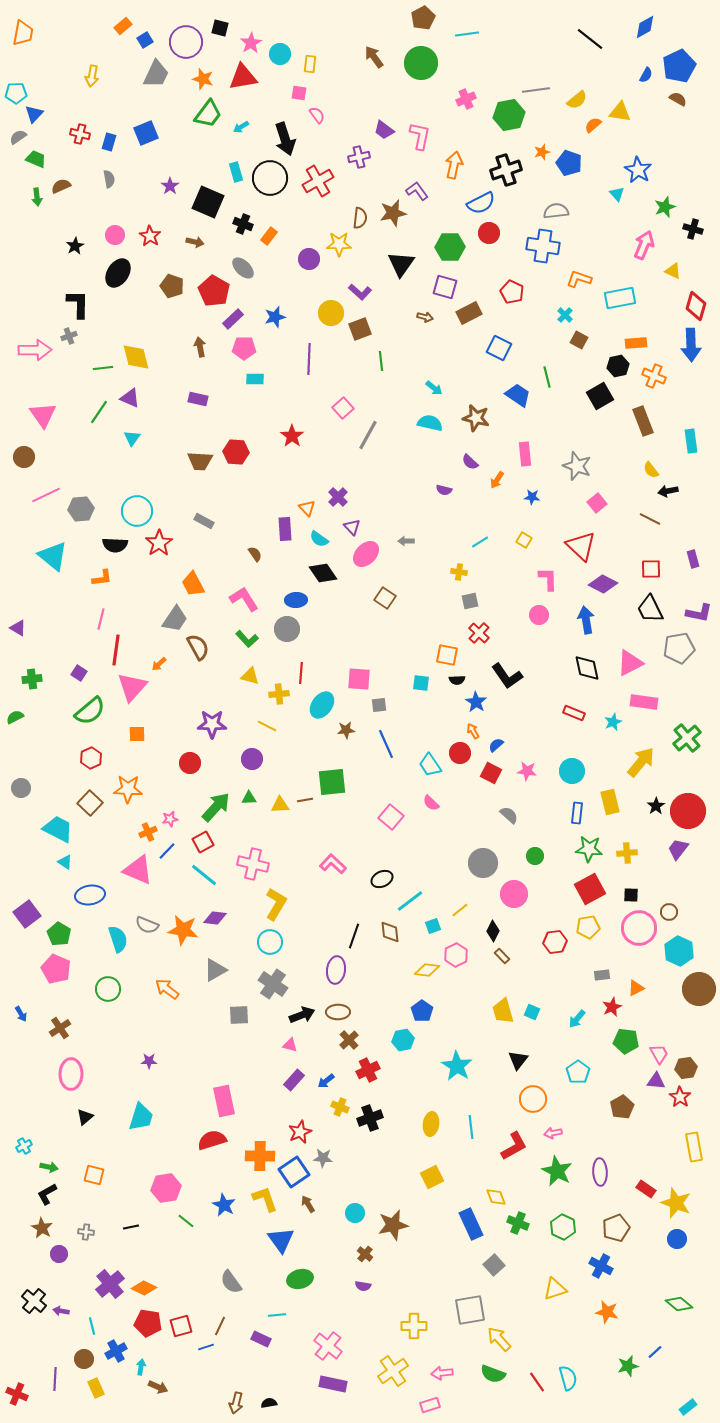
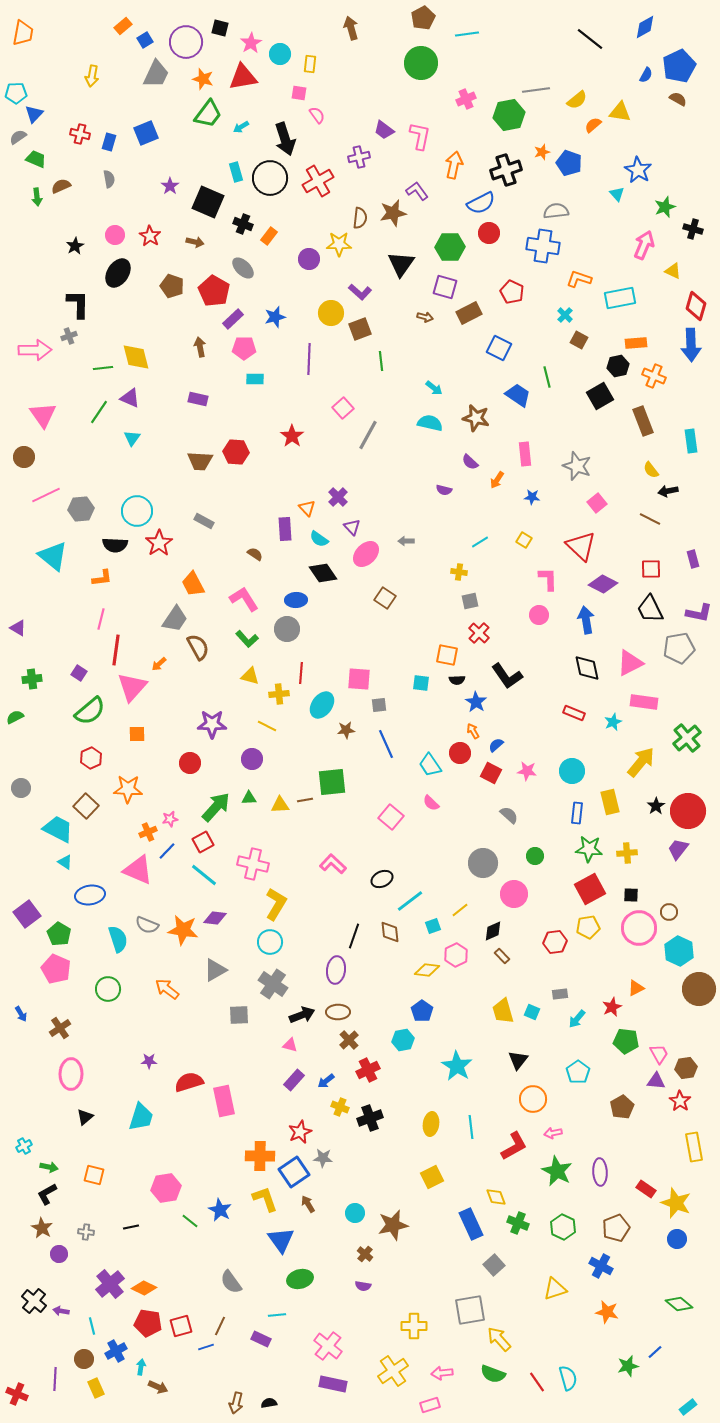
brown arrow at (374, 57): moved 23 px left, 29 px up; rotated 20 degrees clockwise
brown semicircle at (255, 554): rotated 21 degrees counterclockwise
brown square at (90, 803): moved 4 px left, 3 px down
black diamond at (493, 931): rotated 40 degrees clockwise
gray rectangle at (602, 975): moved 42 px left, 19 px down
red star at (680, 1097): moved 4 px down
red semicircle at (212, 1140): moved 23 px left, 58 px up
blue star at (224, 1205): moved 4 px left, 5 px down
green line at (186, 1221): moved 4 px right
